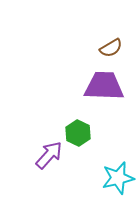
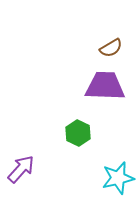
purple trapezoid: moved 1 px right
purple arrow: moved 28 px left, 14 px down
